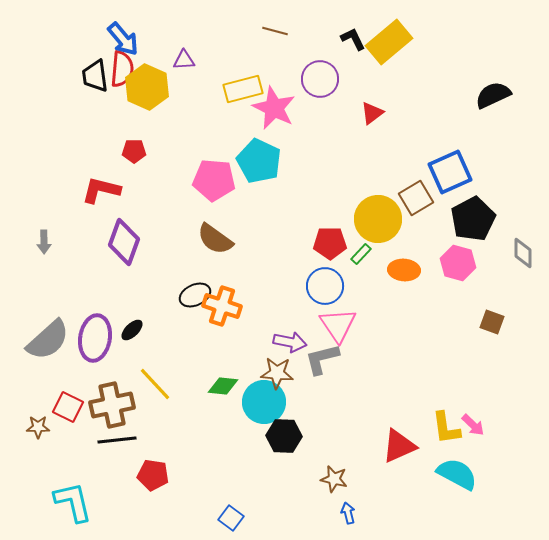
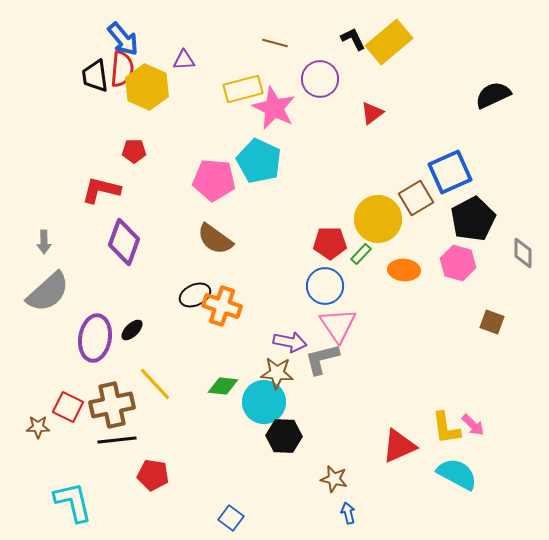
brown line at (275, 31): moved 12 px down
gray semicircle at (48, 340): moved 48 px up
